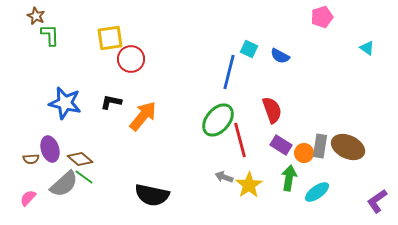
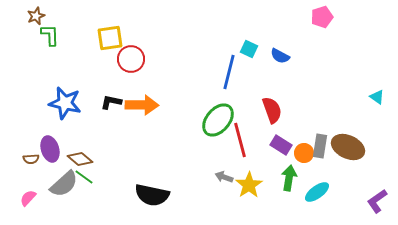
brown star: rotated 24 degrees clockwise
cyan triangle: moved 10 px right, 49 px down
orange arrow: moved 1 px left, 11 px up; rotated 52 degrees clockwise
